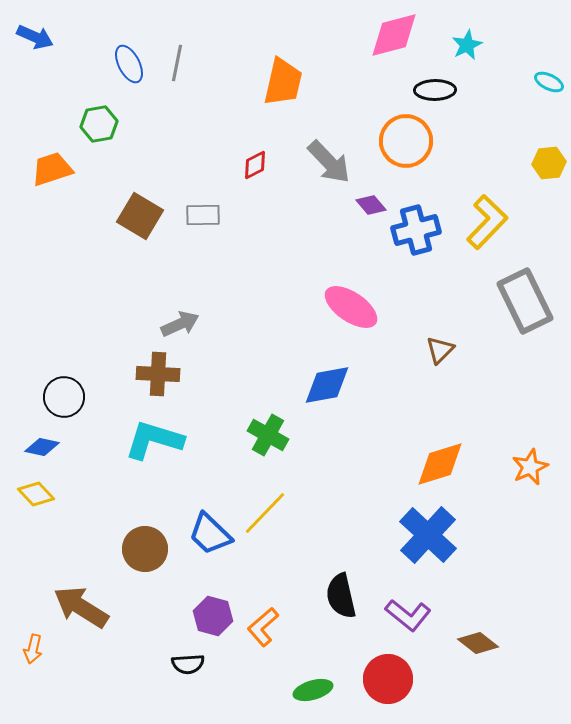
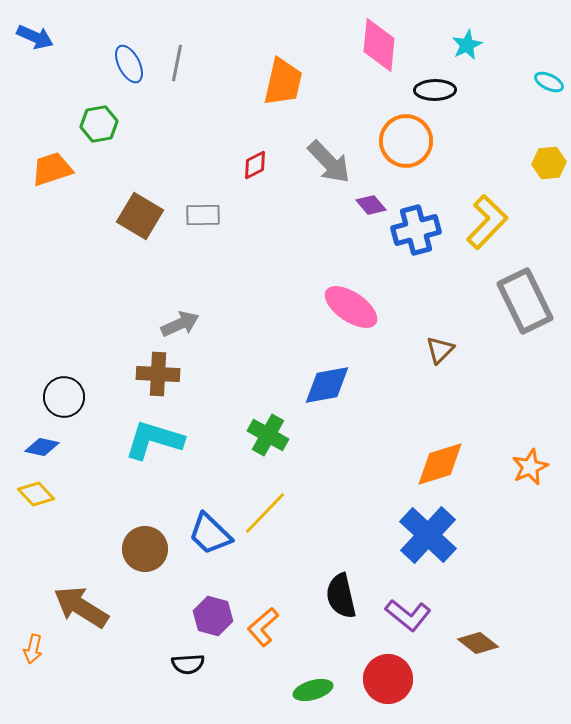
pink diamond at (394, 35): moved 15 px left, 10 px down; rotated 70 degrees counterclockwise
